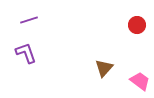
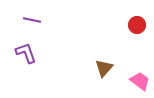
purple line: moved 3 px right; rotated 30 degrees clockwise
